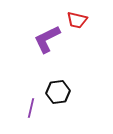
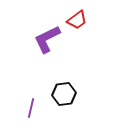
red trapezoid: rotated 50 degrees counterclockwise
black hexagon: moved 6 px right, 2 px down
